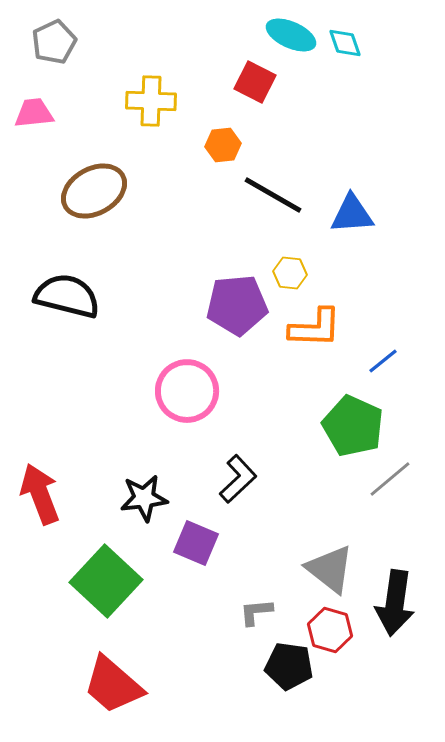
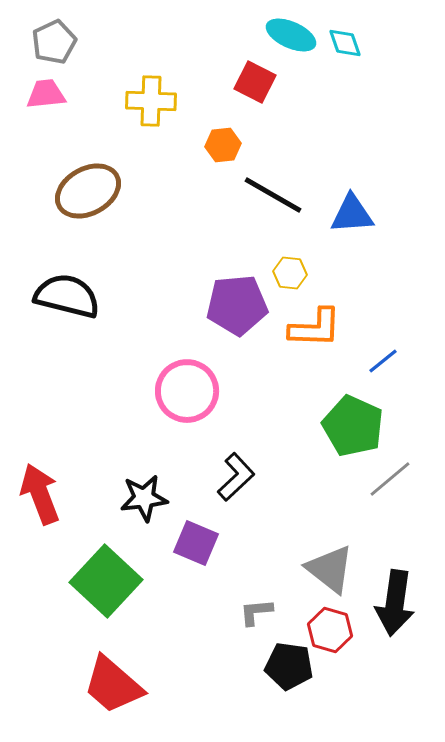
pink trapezoid: moved 12 px right, 19 px up
brown ellipse: moved 6 px left
black L-shape: moved 2 px left, 2 px up
